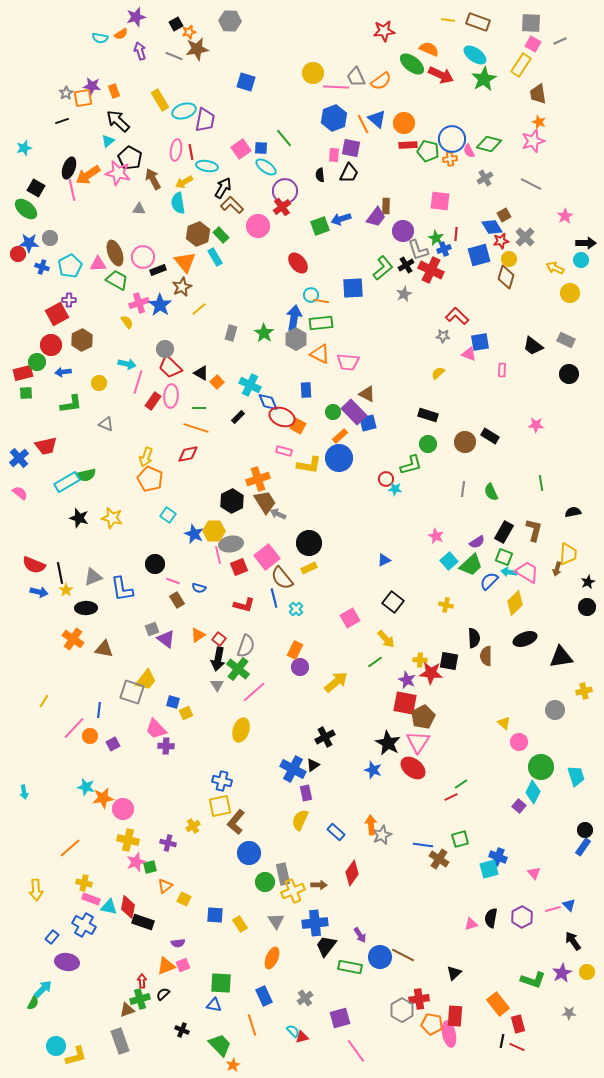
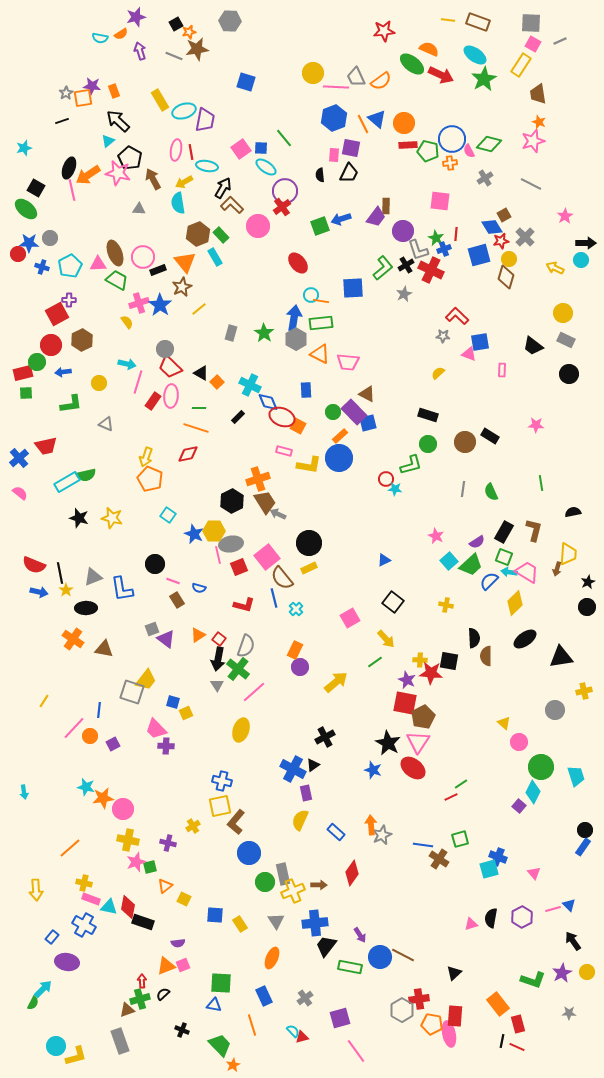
orange cross at (450, 159): moved 4 px down
yellow circle at (570, 293): moved 7 px left, 20 px down
black ellipse at (525, 639): rotated 15 degrees counterclockwise
